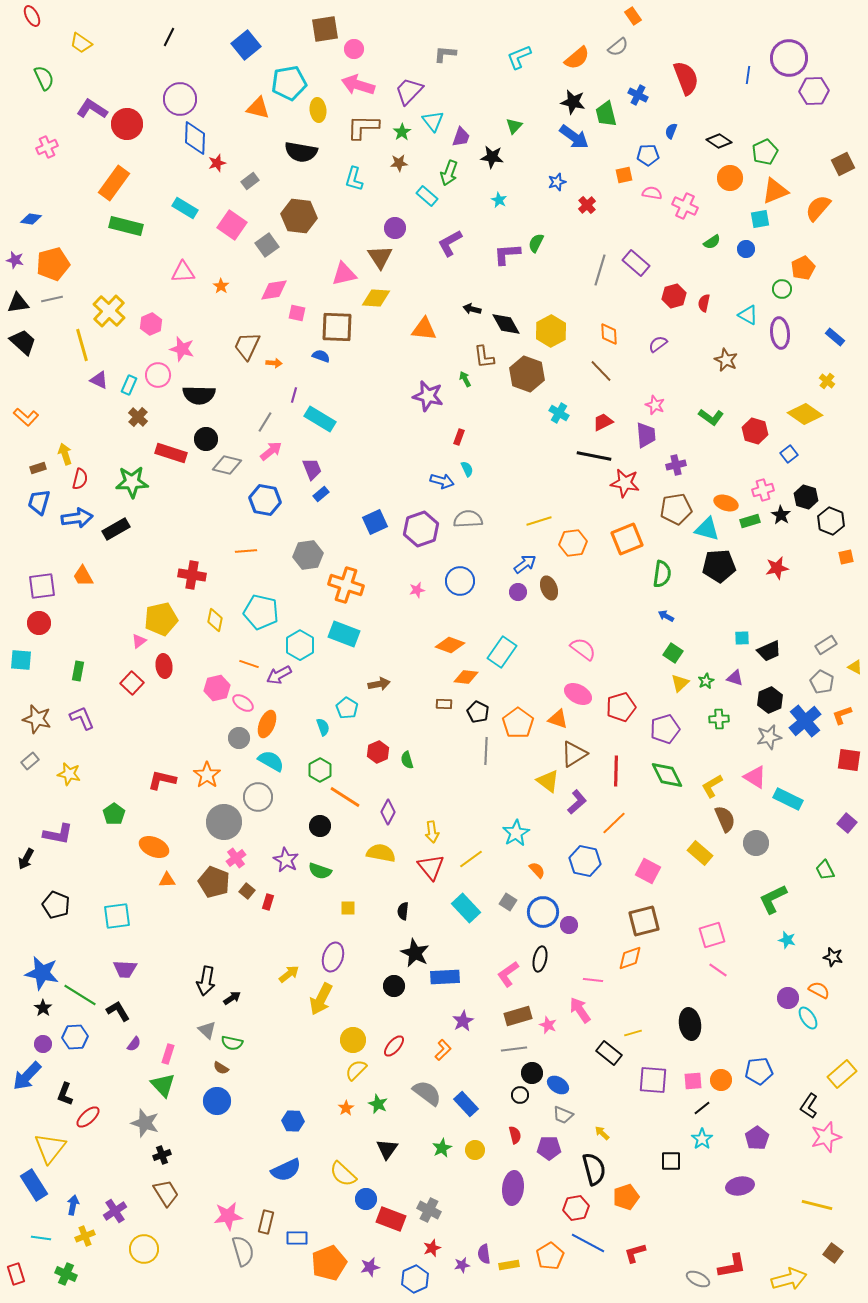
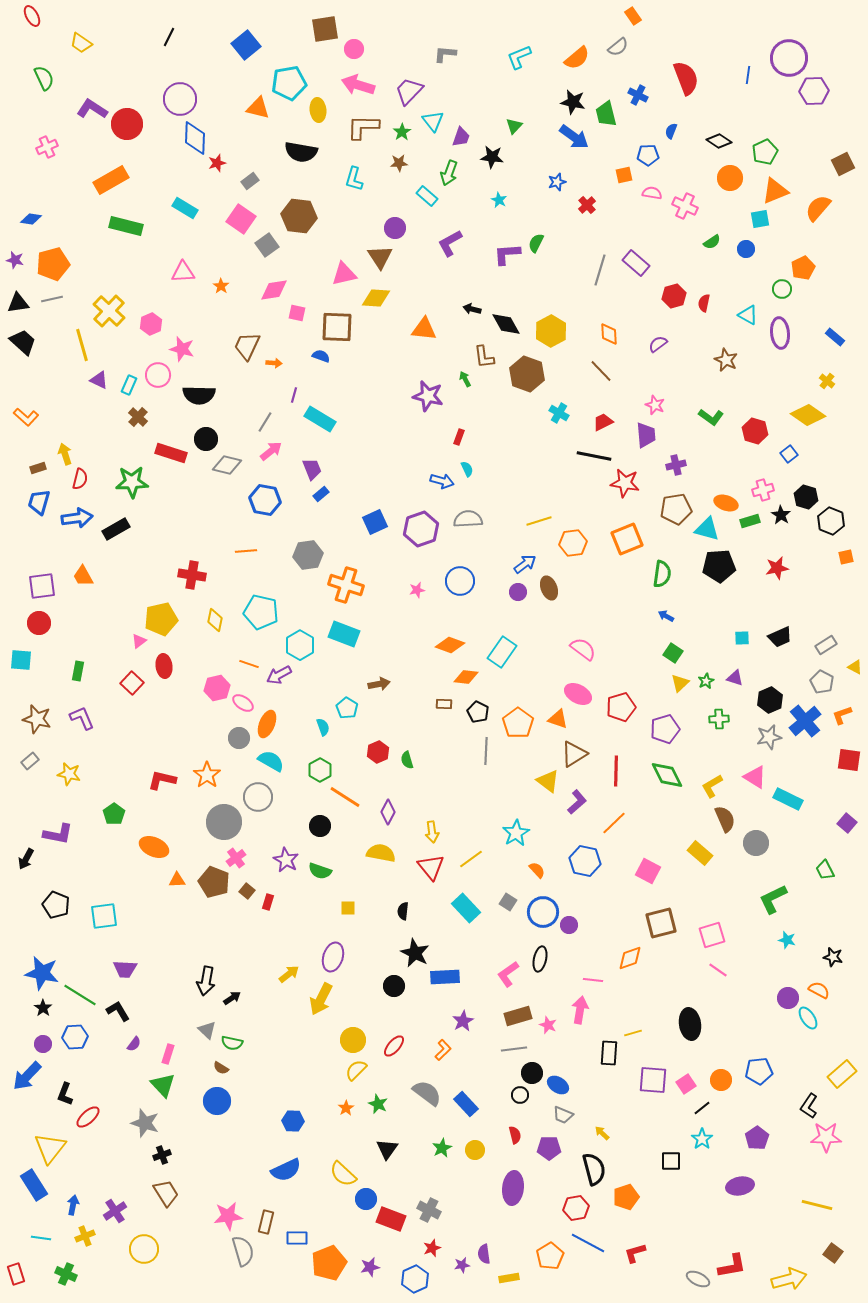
orange rectangle at (114, 183): moved 3 px left, 3 px up; rotated 24 degrees clockwise
pink square at (232, 225): moved 9 px right, 6 px up
yellow diamond at (805, 414): moved 3 px right, 1 px down
black trapezoid at (769, 651): moved 11 px right, 14 px up
orange triangle at (167, 880): moved 10 px right
cyan square at (117, 916): moved 13 px left
brown square at (644, 921): moved 17 px right, 2 px down
pink arrow at (580, 1010): rotated 44 degrees clockwise
black rectangle at (609, 1053): rotated 55 degrees clockwise
pink square at (693, 1081): moved 7 px left, 3 px down; rotated 30 degrees counterclockwise
pink star at (826, 1137): rotated 16 degrees clockwise
yellow rectangle at (509, 1265): moved 13 px down
